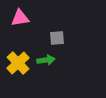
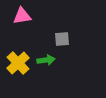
pink triangle: moved 2 px right, 2 px up
gray square: moved 5 px right, 1 px down
